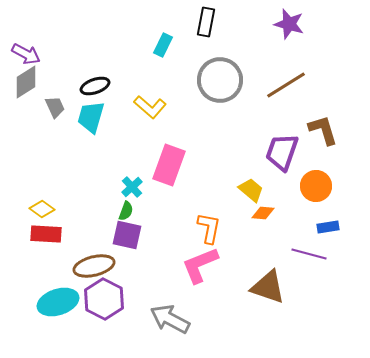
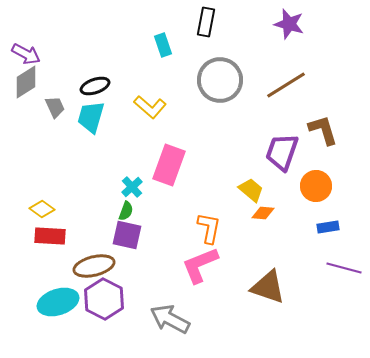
cyan rectangle: rotated 45 degrees counterclockwise
red rectangle: moved 4 px right, 2 px down
purple line: moved 35 px right, 14 px down
